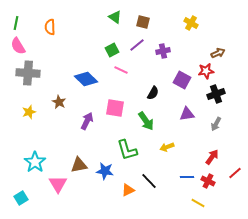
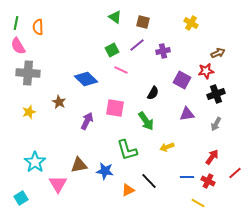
orange semicircle: moved 12 px left
